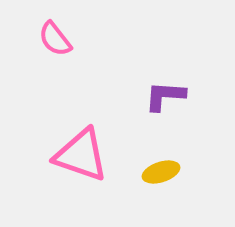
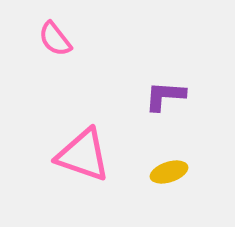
pink triangle: moved 2 px right
yellow ellipse: moved 8 px right
